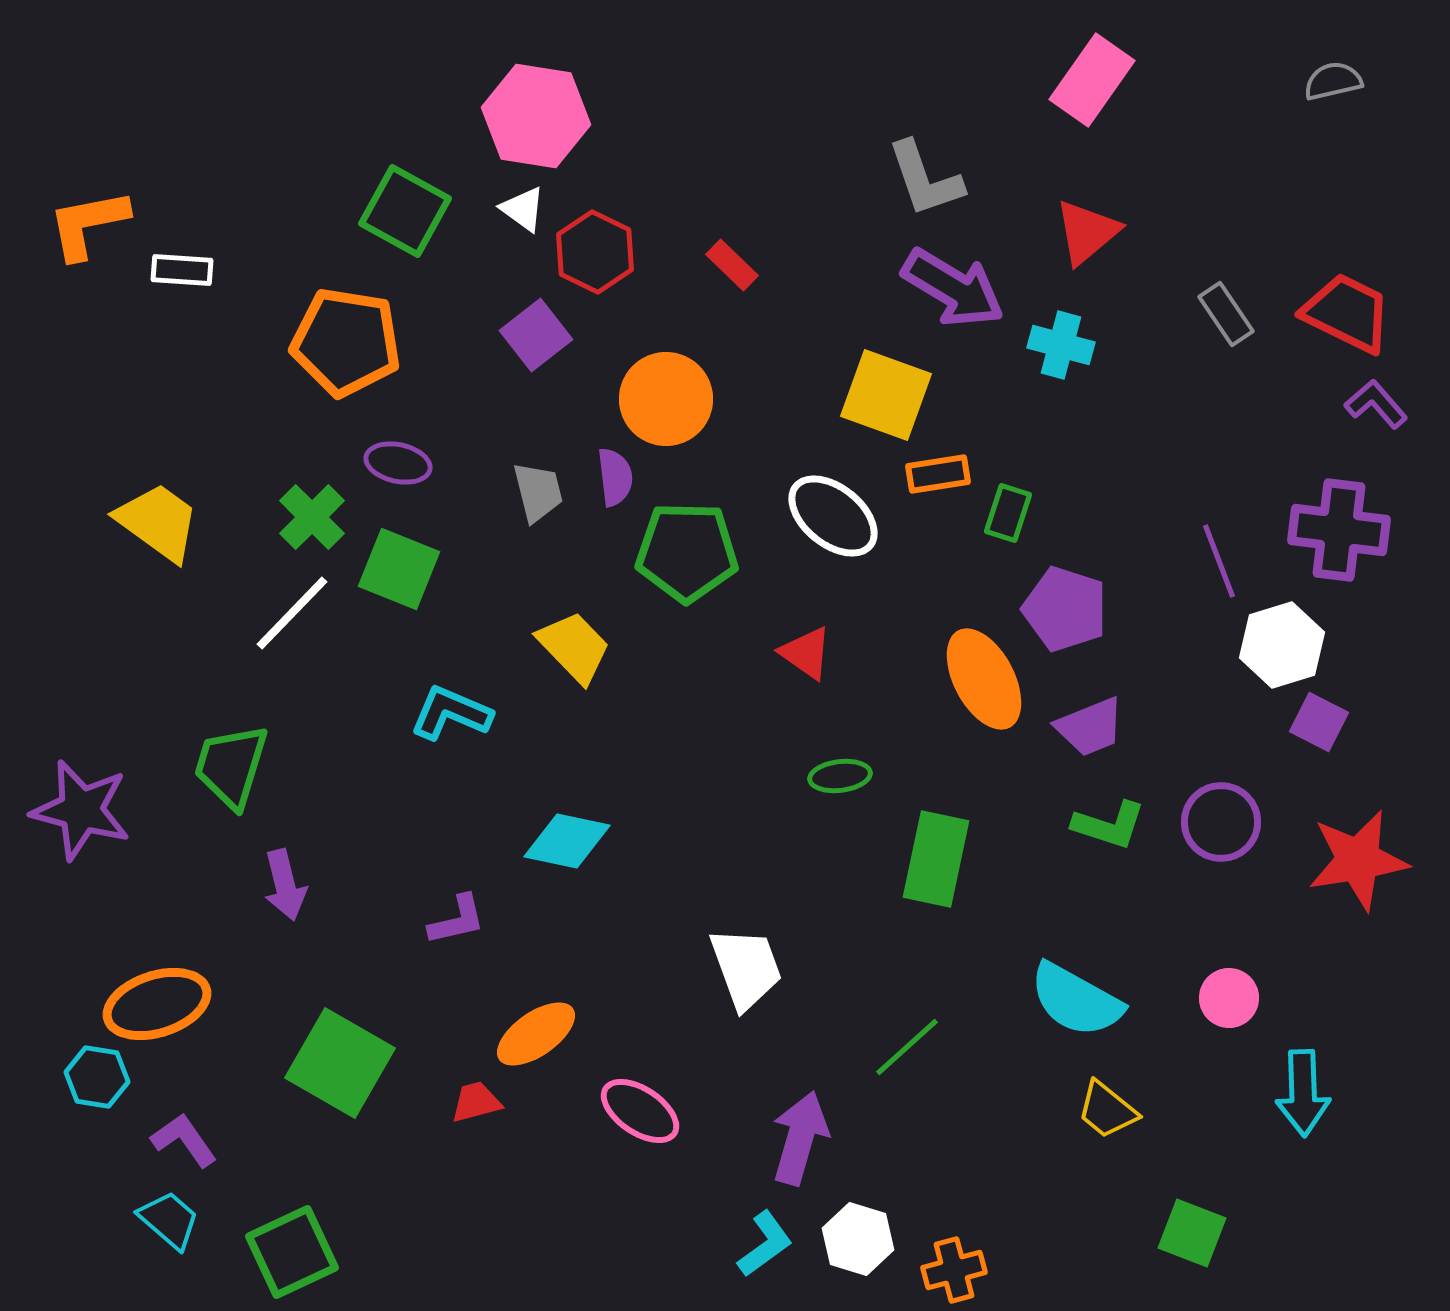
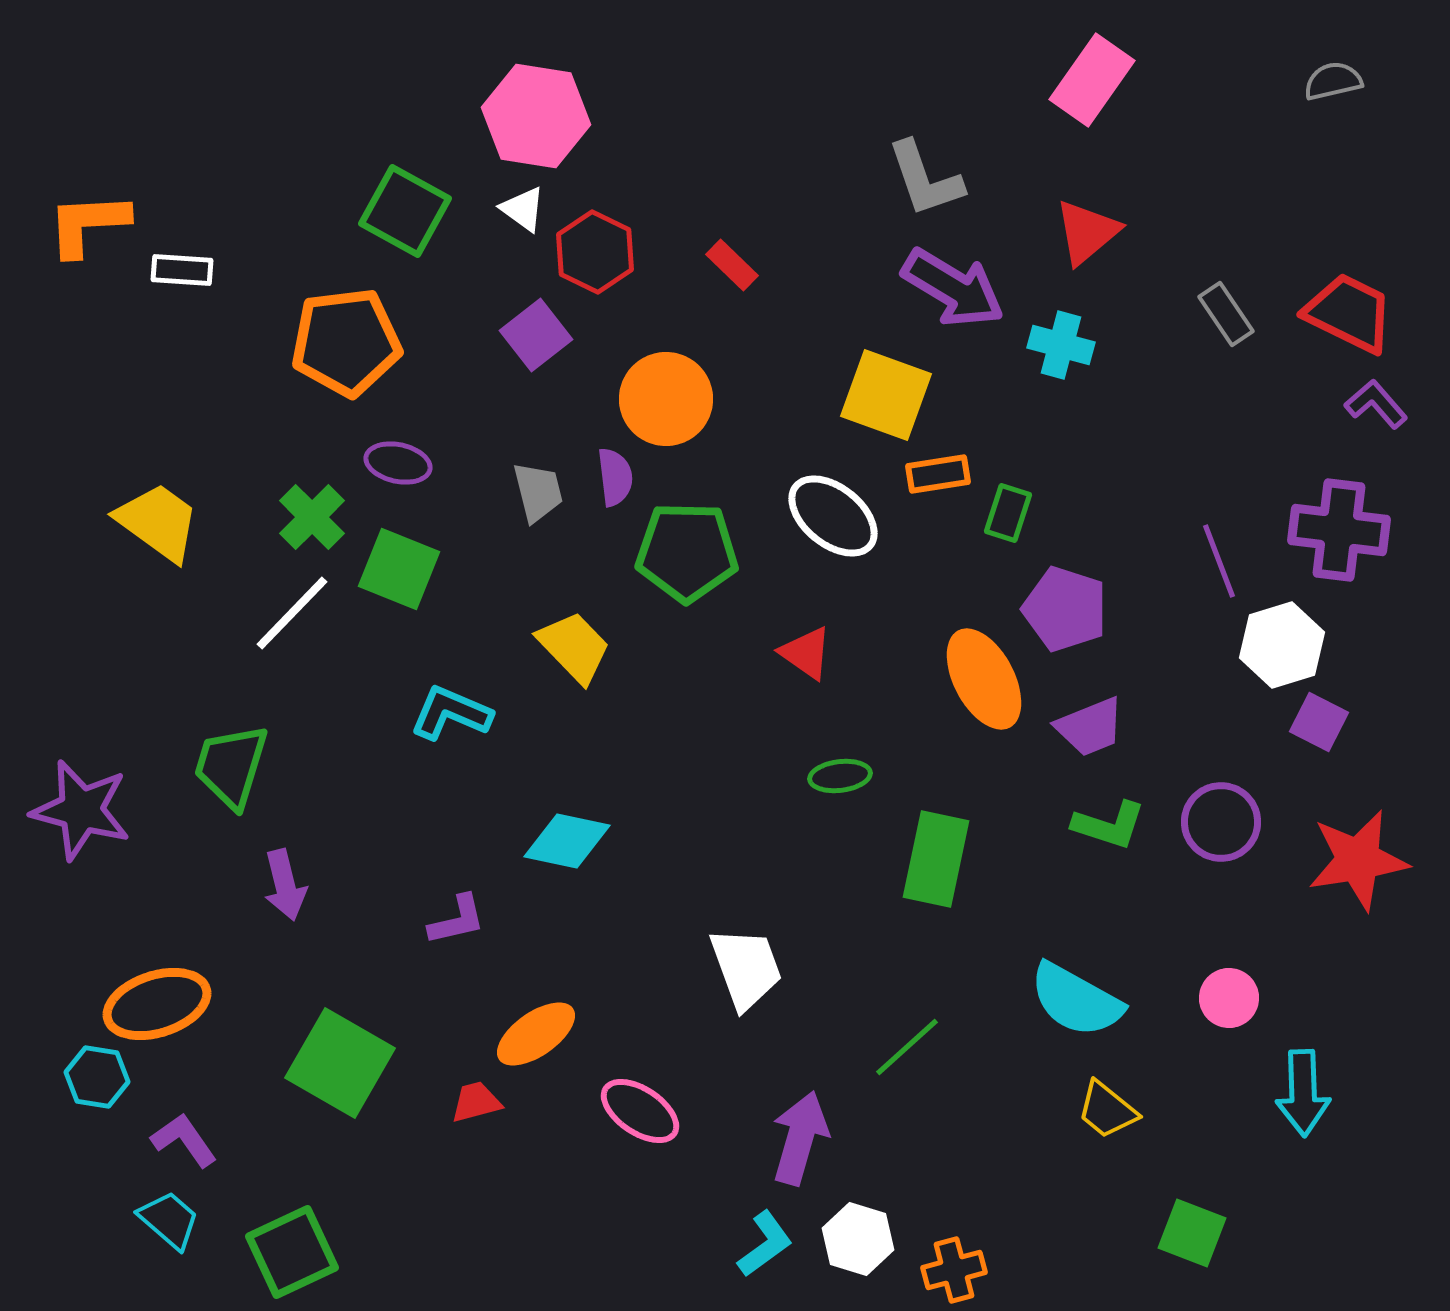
orange L-shape at (88, 224): rotated 8 degrees clockwise
red trapezoid at (1347, 313): moved 2 px right
orange pentagon at (346, 342): rotated 16 degrees counterclockwise
